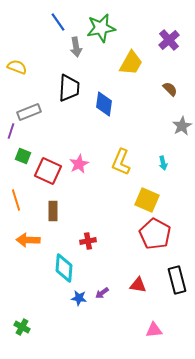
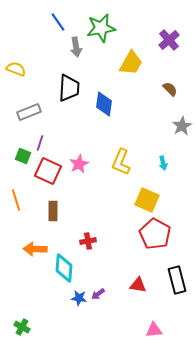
yellow semicircle: moved 1 px left, 2 px down
purple line: moved 29 px right, 12 px down
orange arrow: moved 7 px right, 9 px down
purple arrow: moved 4 px left, 1 px down
